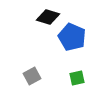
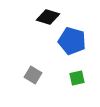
blue pentagon: moved 4 px down; rotated 8 degrees counterclockwise
gray square: moved 1 px right, 1 px up; rotated 30 degrees counterclockwise
